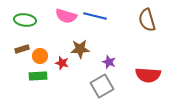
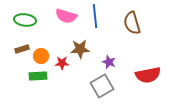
blue line: rotated 70 degrees clockwise
brown semicircle: moved 15 px left, 3 px down
orange circle: moved 1 px right
red star: rotated 16 degrees counterclockwise
red semicircle: rotated 15 degrees counterclockwise
